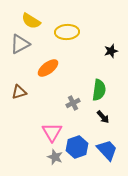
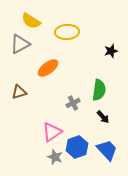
pink triangle: rotated 25 degrees clockwise
